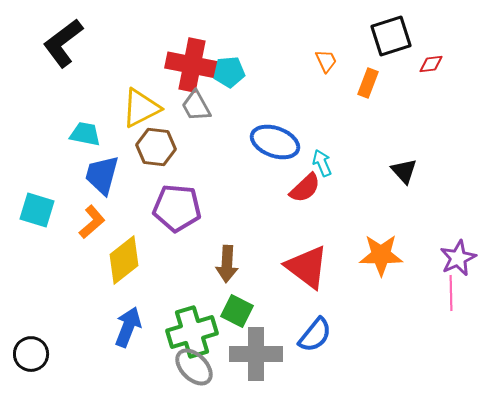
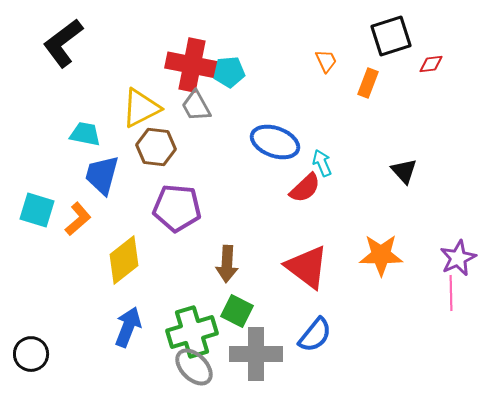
orange L-shape: moved 14 px left, 3 px up
